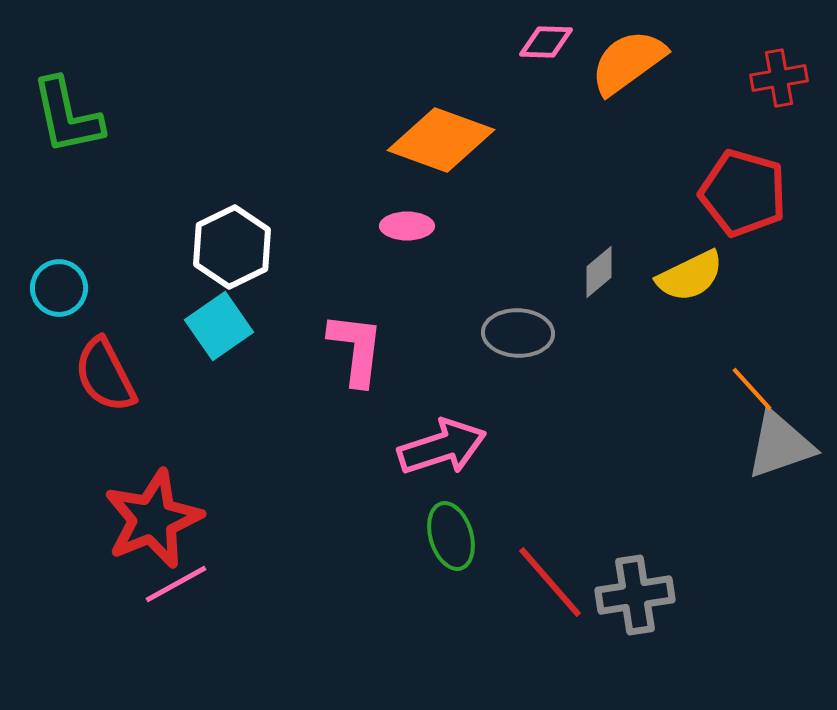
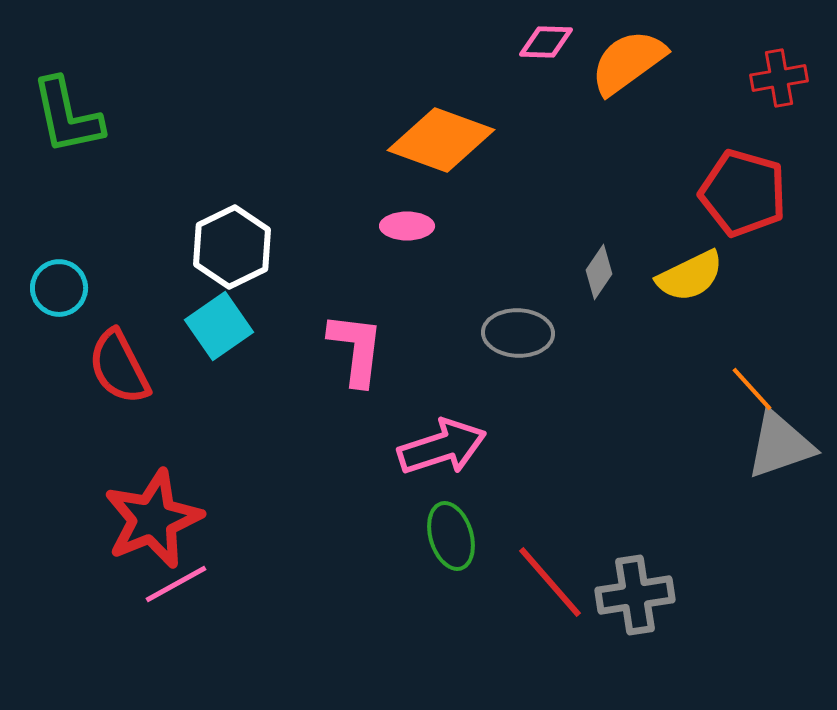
gray diamond: rotated 16 degrees counterclockwise
red semicircle: moved 14 px right, 8 px up
